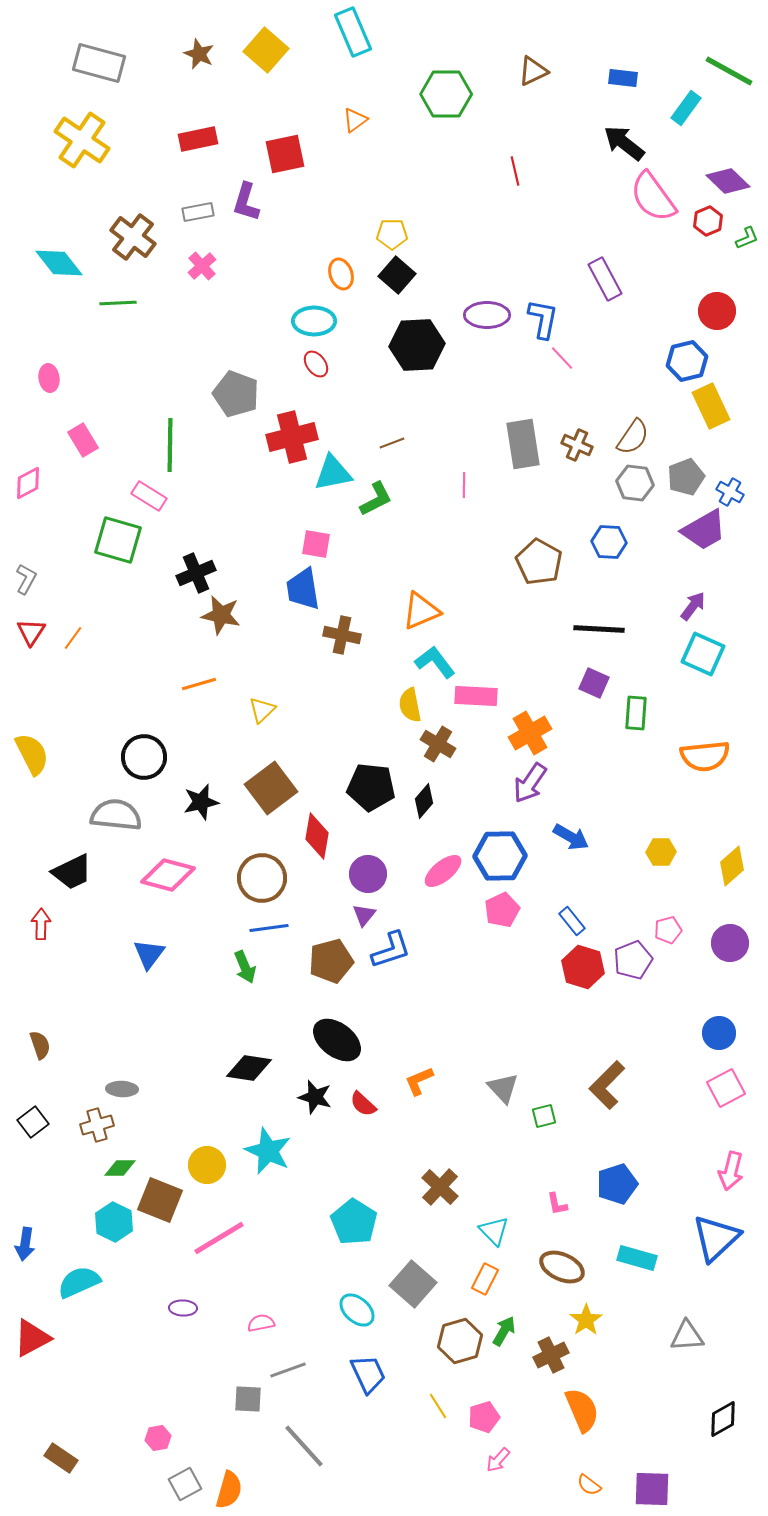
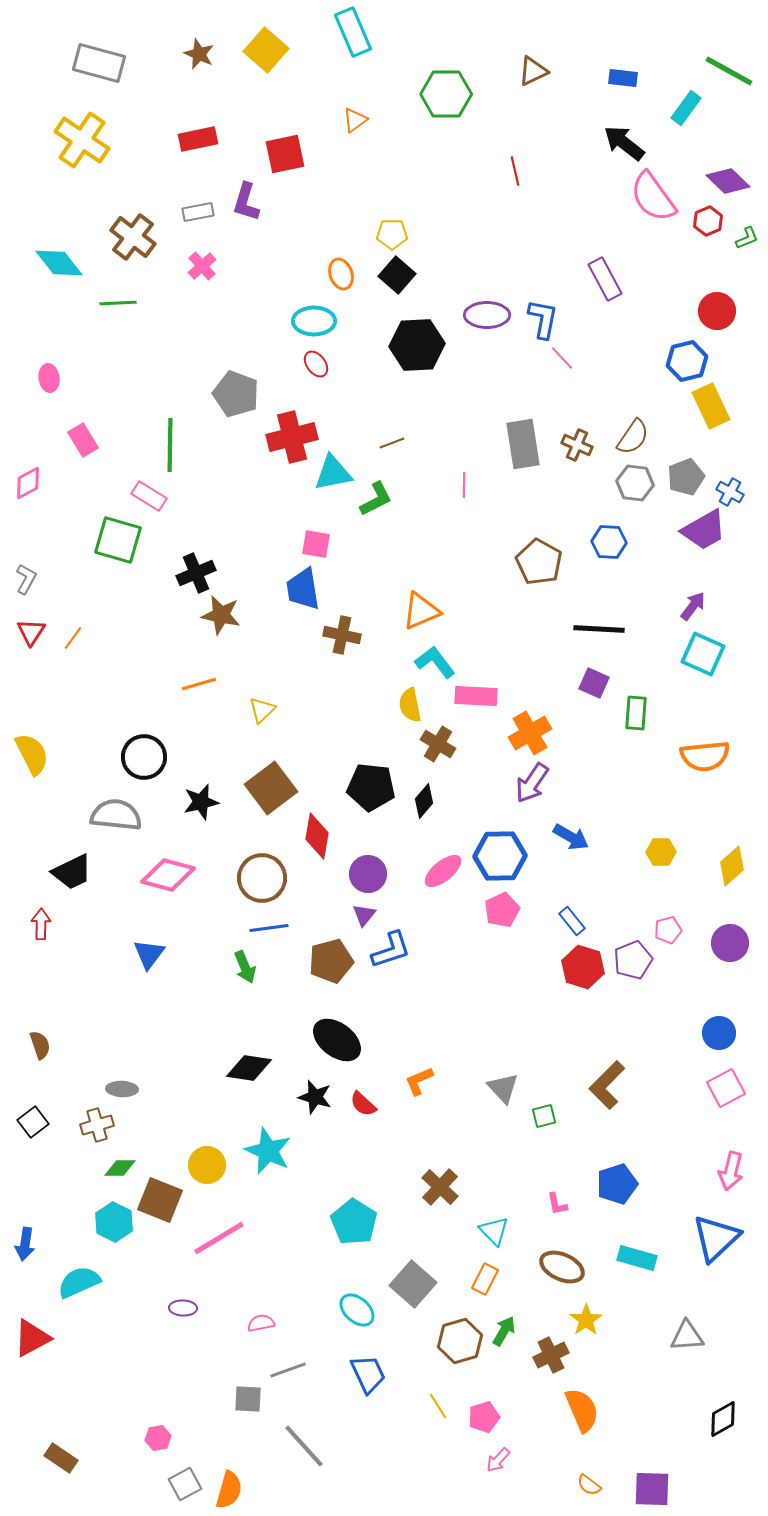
purple arrow at (530, 783): moved 2 px right
